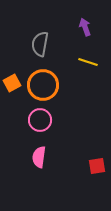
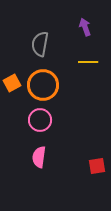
yellow line: rotated 18 degrees counterclockwise
